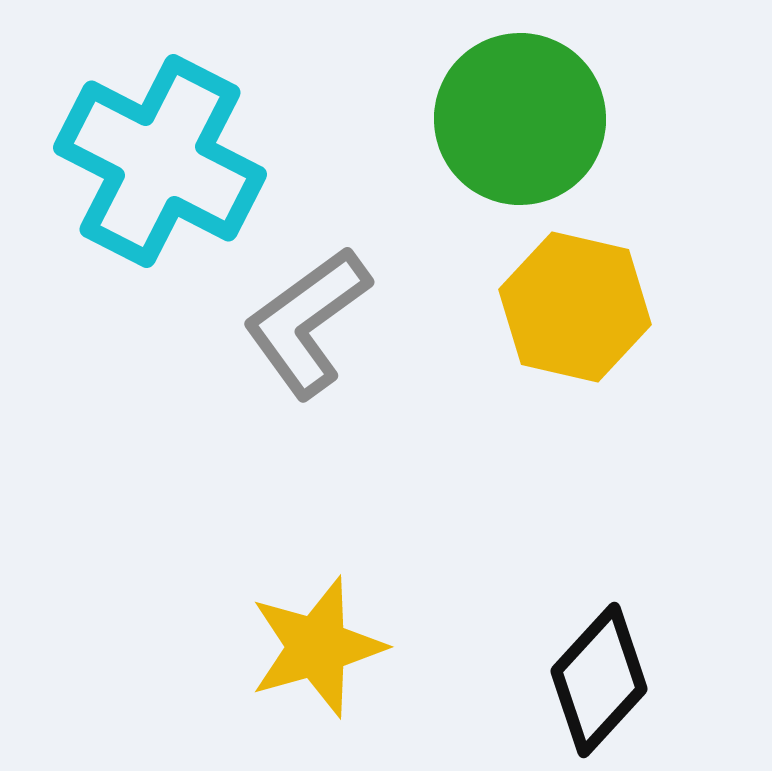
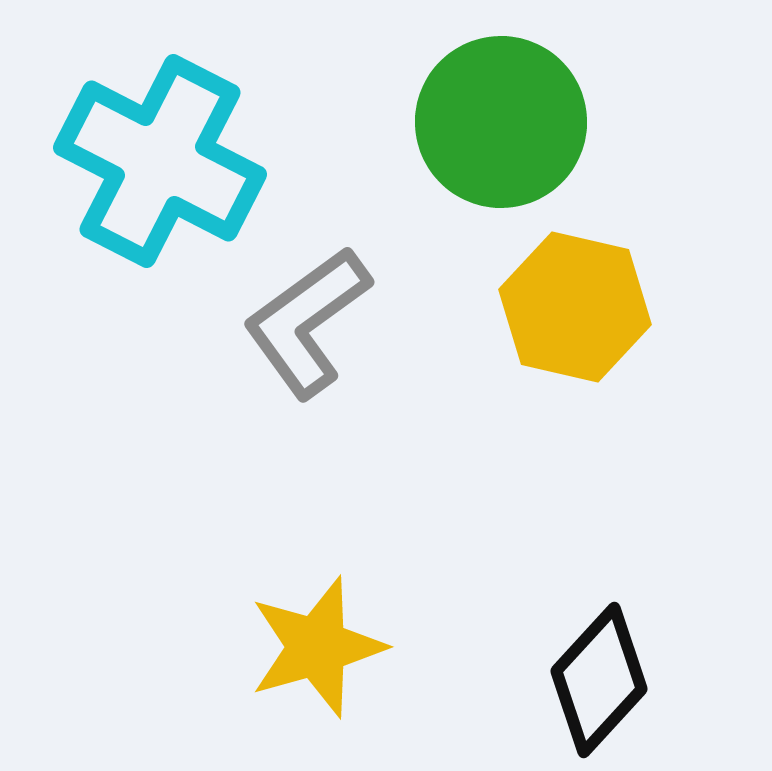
green circle: moved 19 px left, 3 px down
